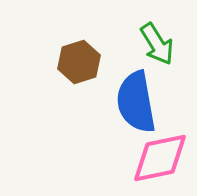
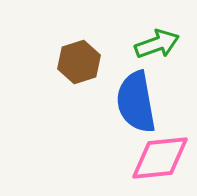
green arrow: rotated 78 degrees counterclockwise
pink diamond: rotated 6 degrees clockwise
